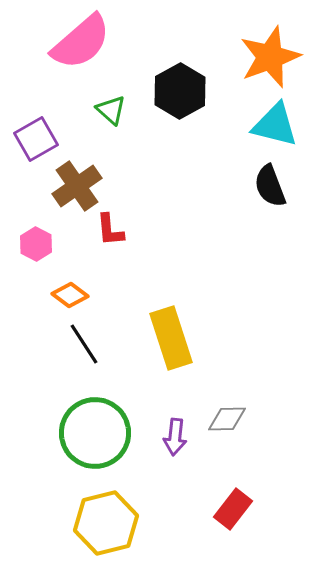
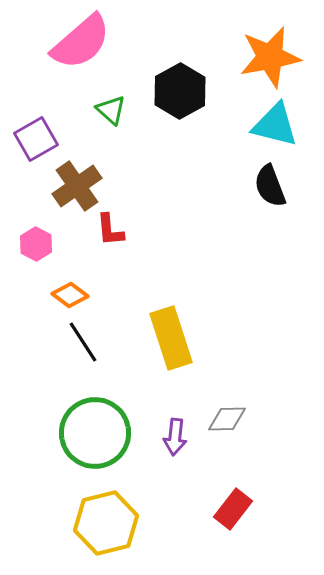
orange star: rotated 10 degrees clockwise
black line: moved 1 px left, 2 px up
